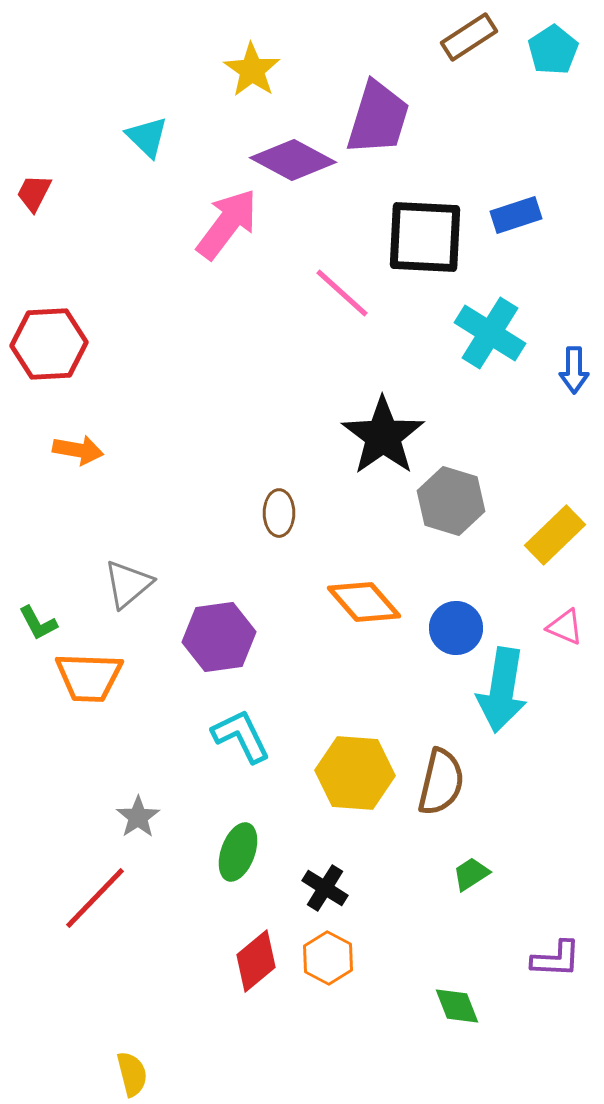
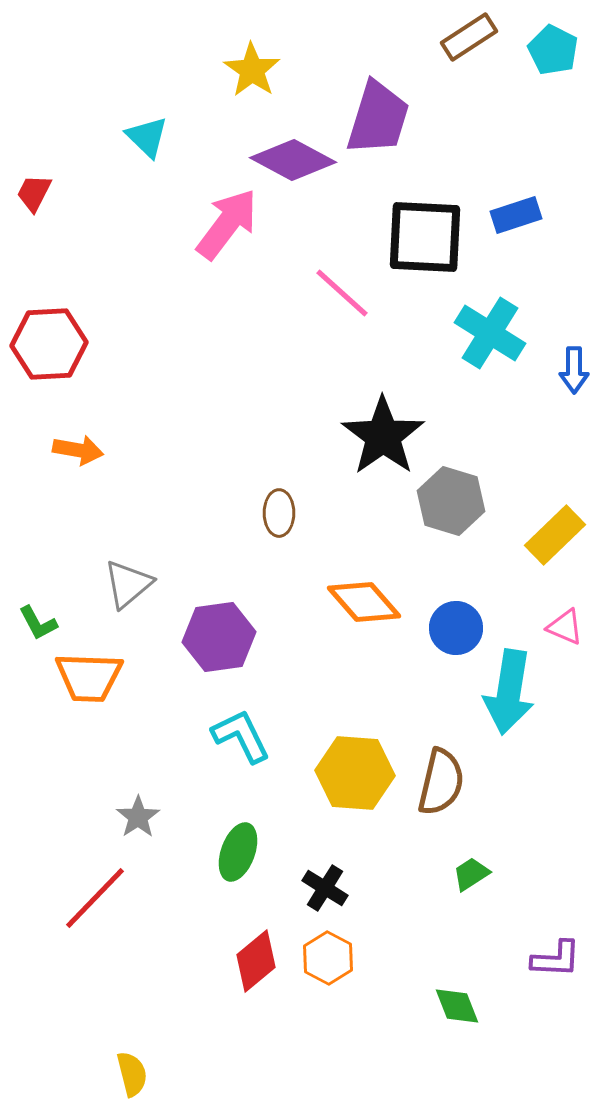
cyan pentagon: rotated 12 degrees counterclockwise
cyan arrow: moved 7 px right, 2 px down
